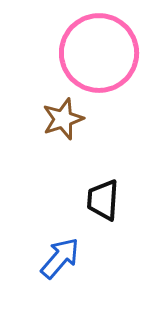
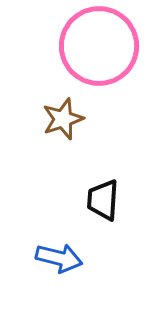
pink circle: moved 7 px up
blue arrow: moved 1 px left; rotated 63 degrees clockwise
